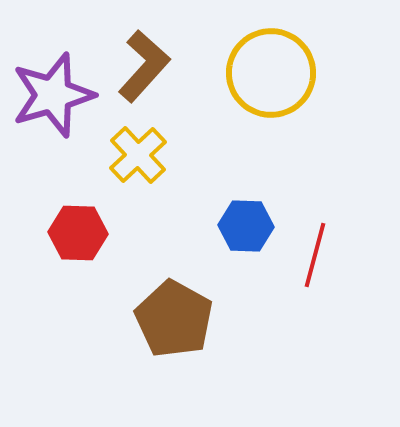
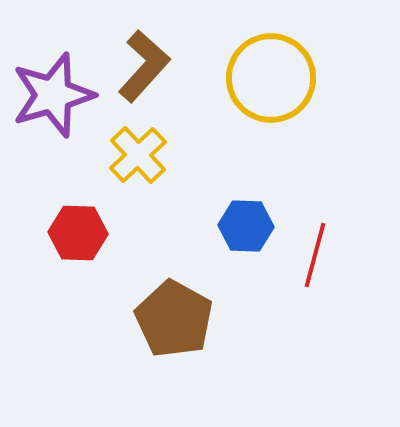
yellow circle: moved 5 px down
